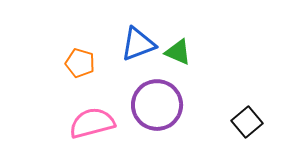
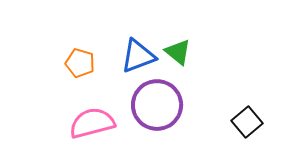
blue triangle: moved 12 px down
green triangle: rotated 16 degrees clockwise
